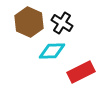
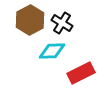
brown hexagon: moved 1 px right, 2 px up; rotated 8 degrees clockwise
red rectangle: moved 1 px down
